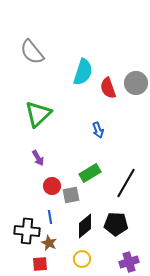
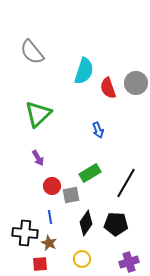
cyan semicircle: moved 1 px right, 1 px up
black diamond: moved 1 px right, 3 px up; rotated 15 degrees counterclockwise
black cross: moved 2 px left, 2 px down
